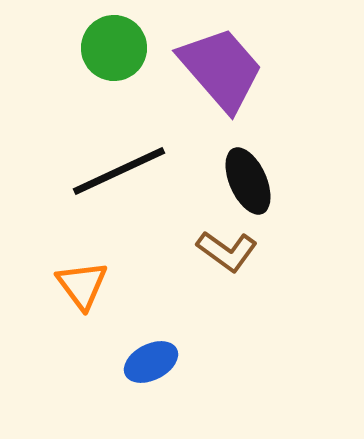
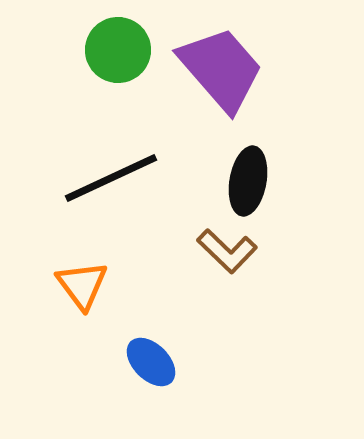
green circle: moved 4 px right, 2 px down
black line: moved 8 px left, 7 px down
black ellipse: rotated 34 degrees clockwise
brown L-shape: rotated 8 degrees clockwise
blue ellipse: rotated 72 degrees clockwise
